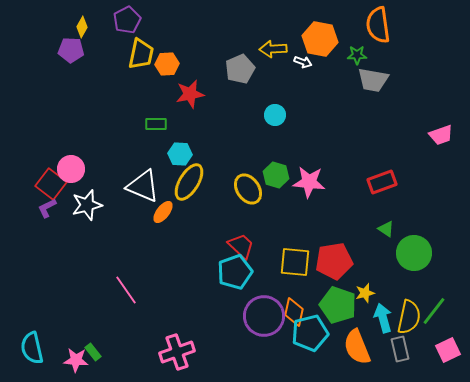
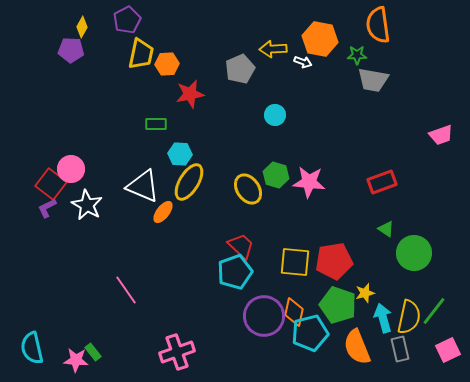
white star at (87, 205): rotated 28 degrees counterclockwise
